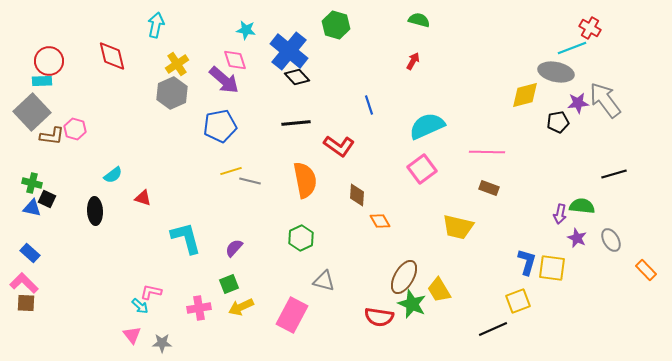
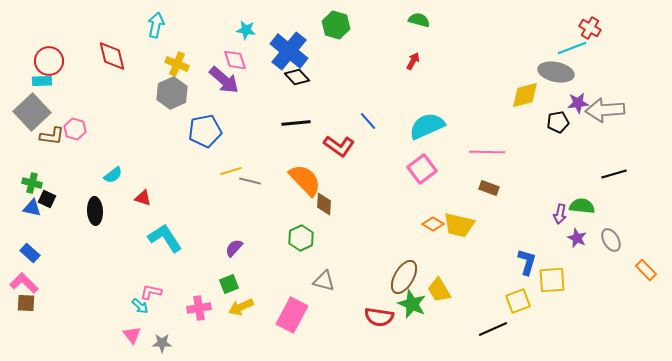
yellow cross at (177, 64): rotated 35 degrees counterclockwise
gray arrow at (605, 100): moved 10 px down; rotated 57 degrees counterclockwise
blue line at (369, 105): moved 1 px left, 16 px down; rotated 24 degrees counterclockwise
blue pentagon at (220, 126): moved 15 px left, 5 px down
orange semicircle at (305, 180): rotated 33 degrees counterclockwise
brown diamond at (357, 195): moved 33 px left, 9 px down
orange diamond at (380, 221): moved 53 px right, 3 px down; rotated 30 degrees counterclockwise
yellow trapezoid at (458, 227): moved 1 px right, 2 px up
cyan L-shape at (186, 238): moved 21 px left; rotated 18 degrees counterclockwise
yellow square at (552, 268): moved 12 px down; rotated 12 degrees counterclockwise
